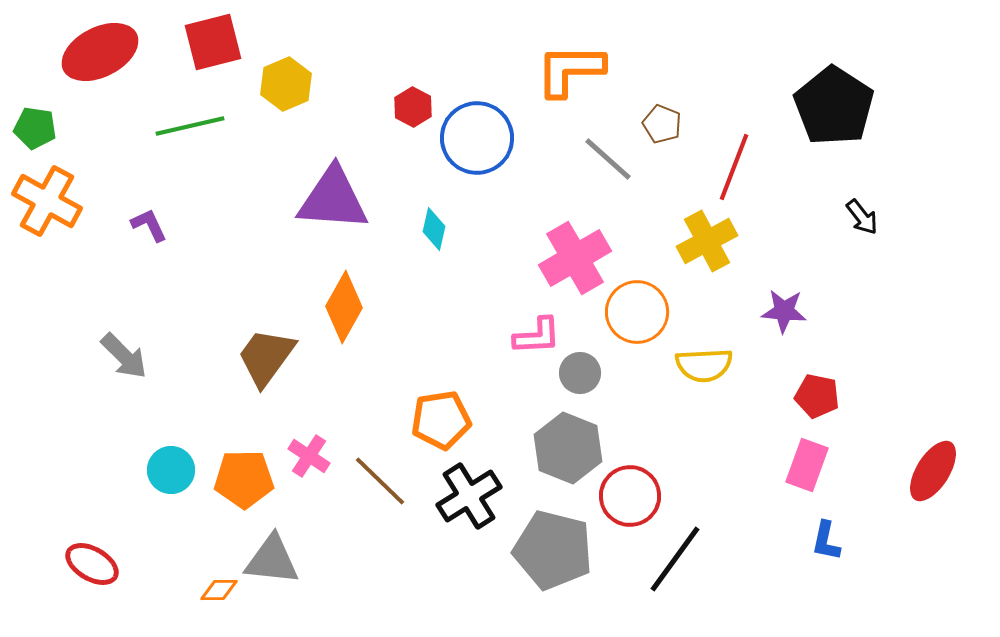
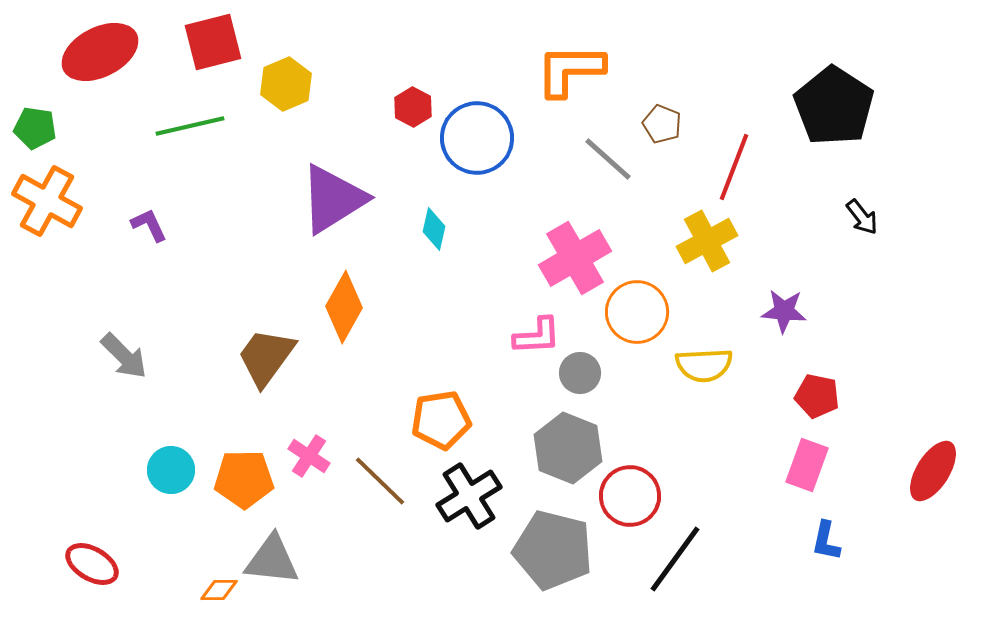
purple triangle at (333, 199): rotated 36 degrees counterclockwise
